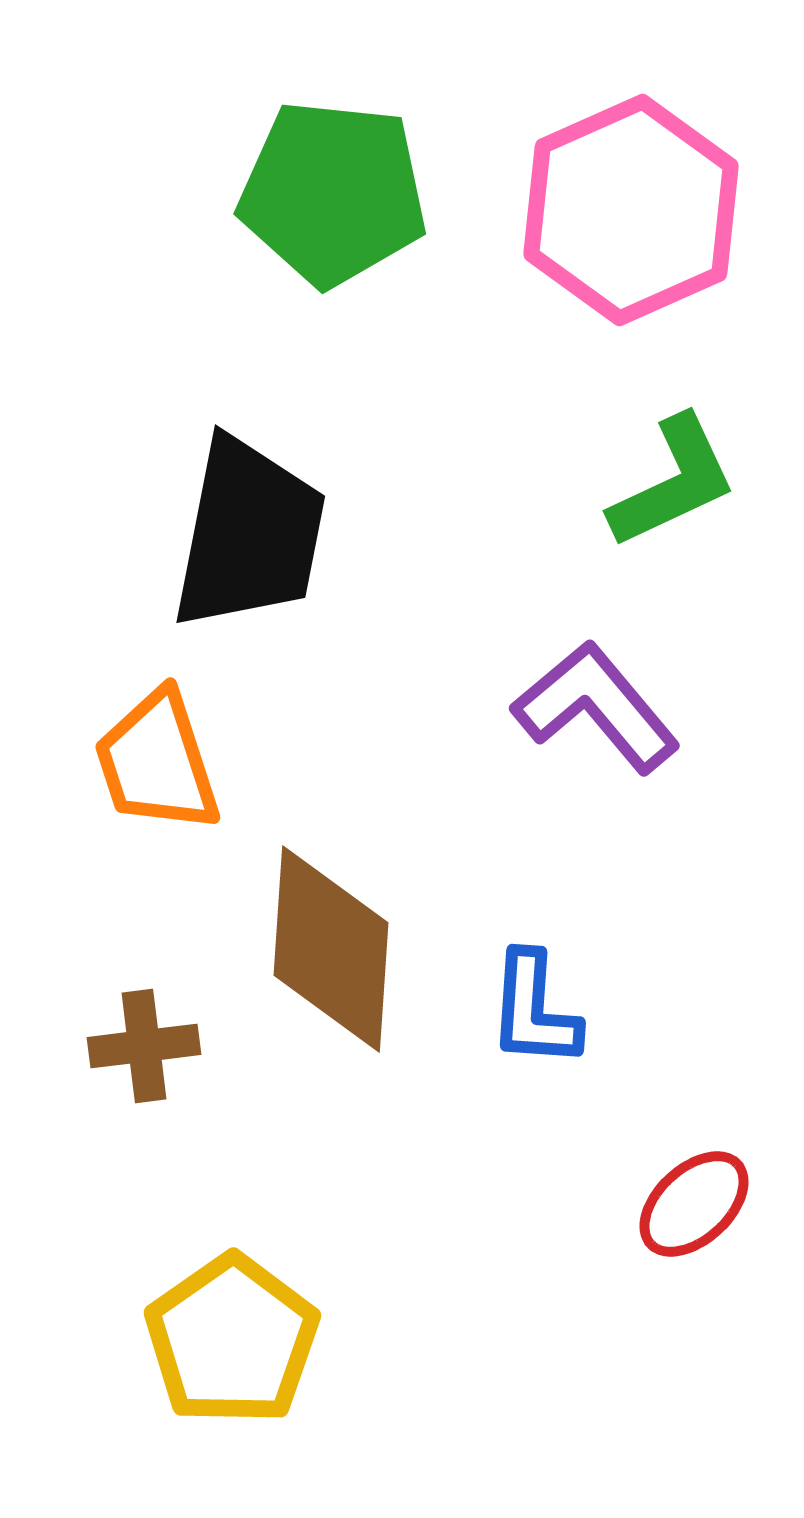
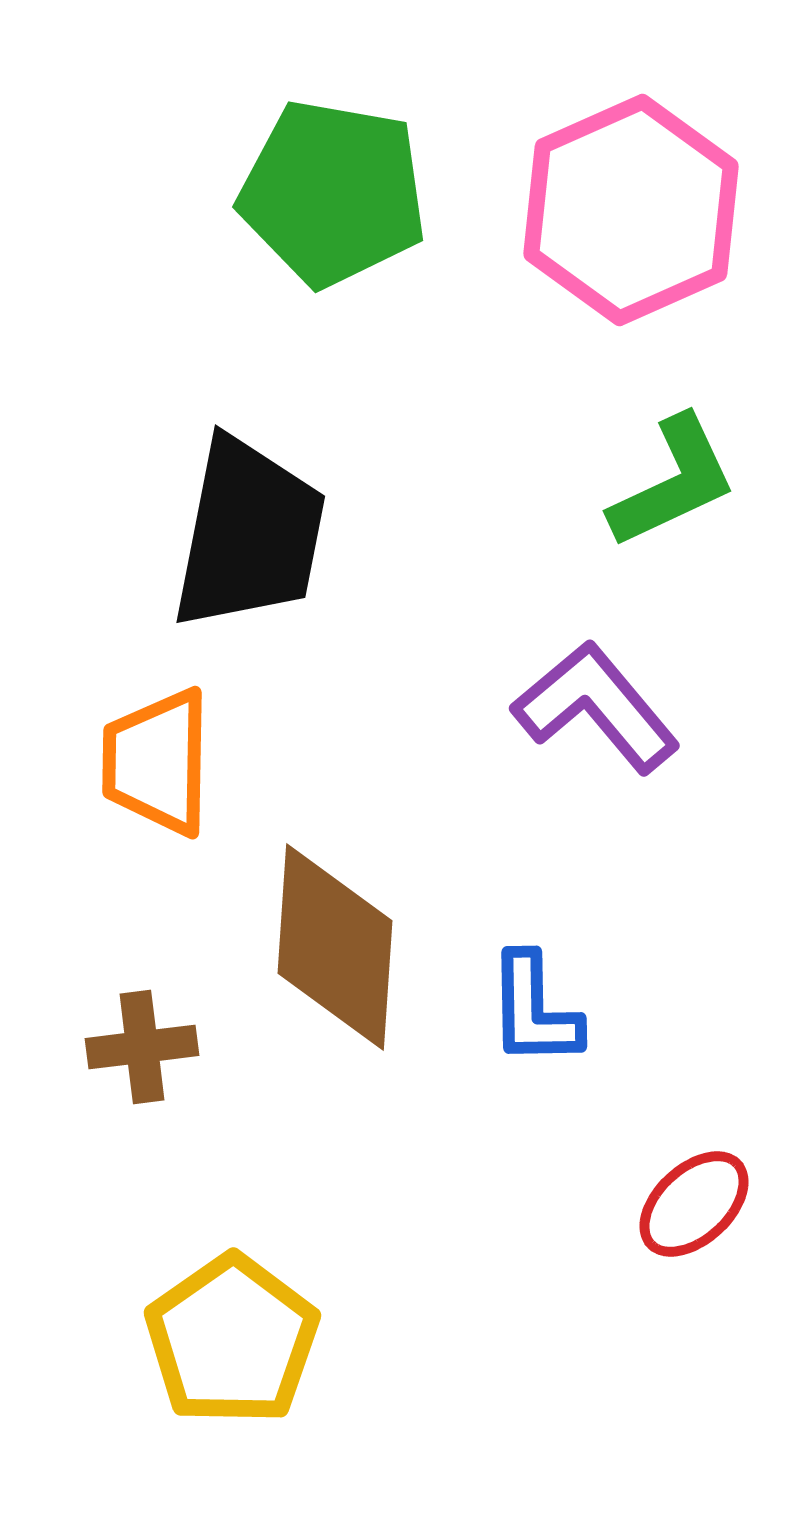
green pentagon: rotated 4 degrees clockwise
orange trapezoid: rotated 19 degrees clockwise
brown diamond: moved 4 px right, 2 px up
blue L-shape: rotated 5 degrees counterclockwise
brown cross: moved 2 px left, 1 px down
